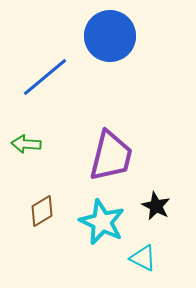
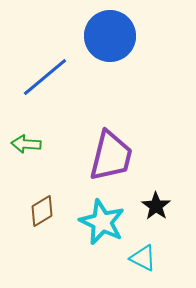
black star: rotated 8 degrees clockwise
